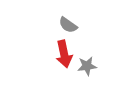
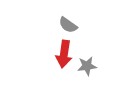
red arrow: rotated 20 degrees clockwise
